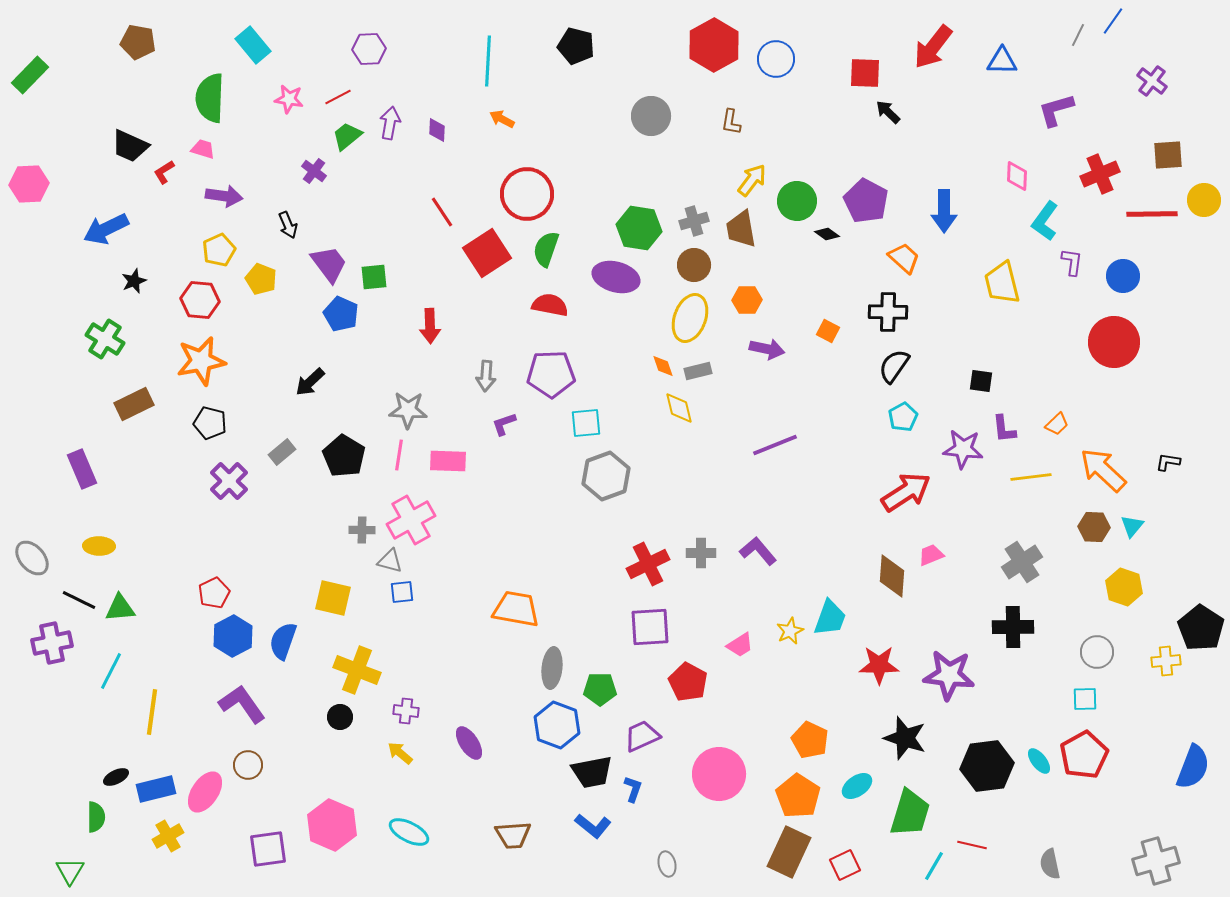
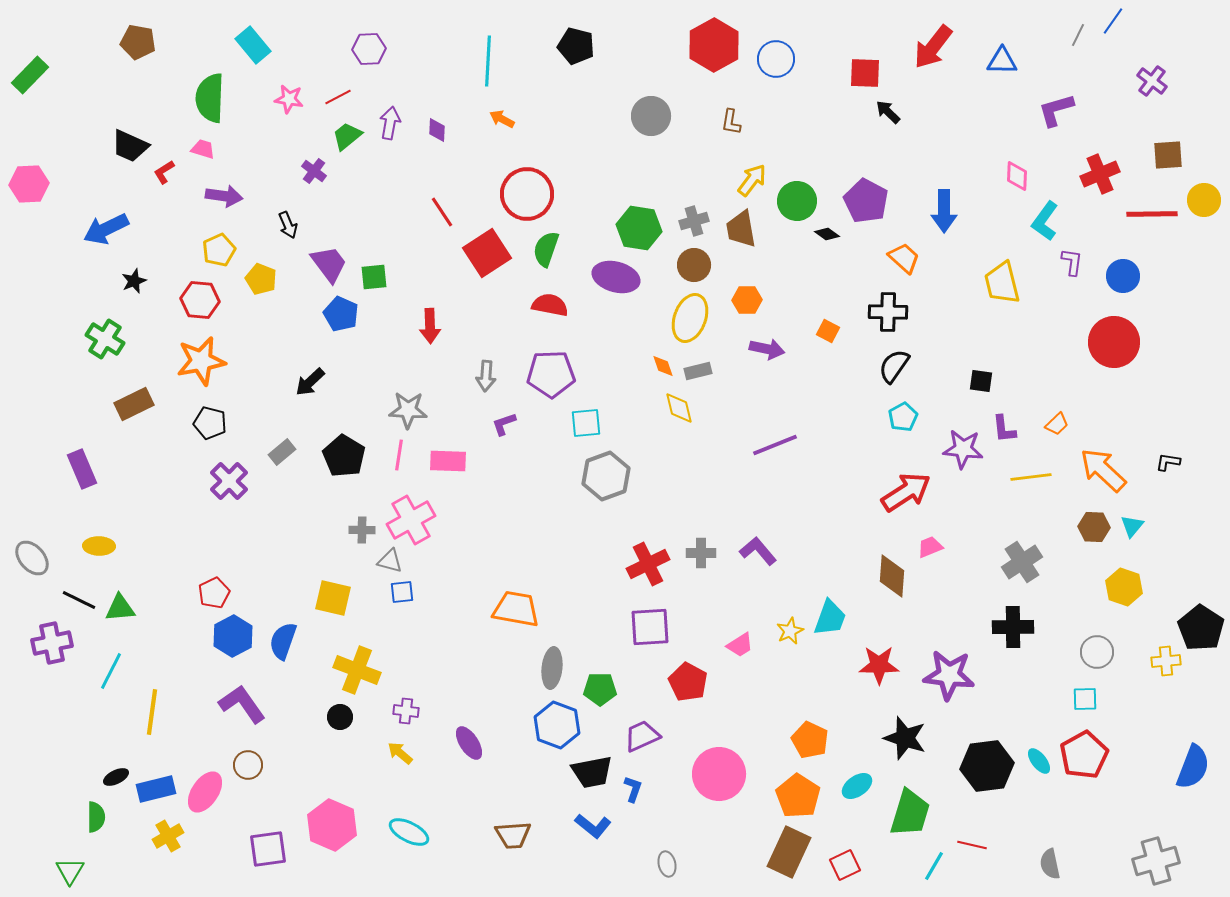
pink trapezoid at (931, 555): moved 1 px left, 8 px up
